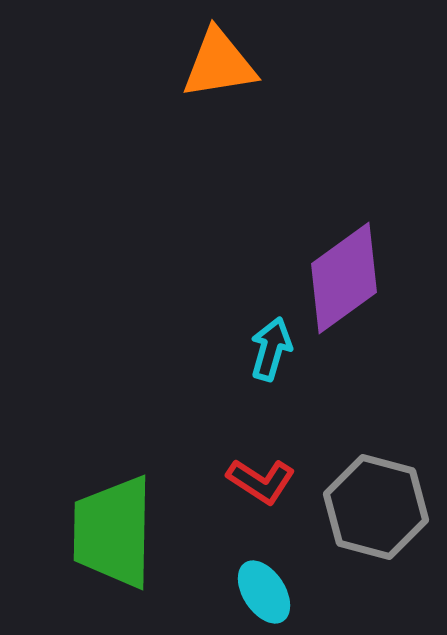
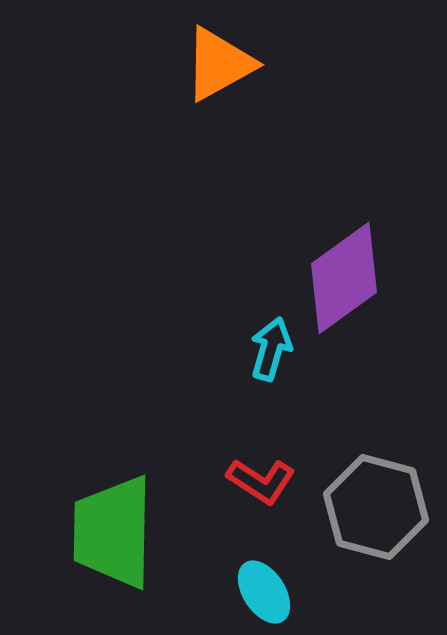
orange triangle: rotated 20 degrees counterclockwise
